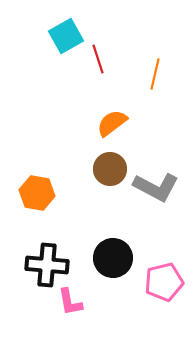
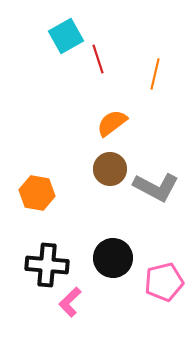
pink L-shape: rotated 56 degrees clockwise
